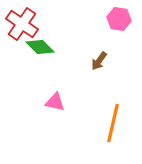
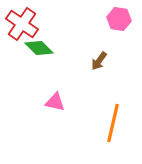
green diamond: moved 1 px left, 1 px down
